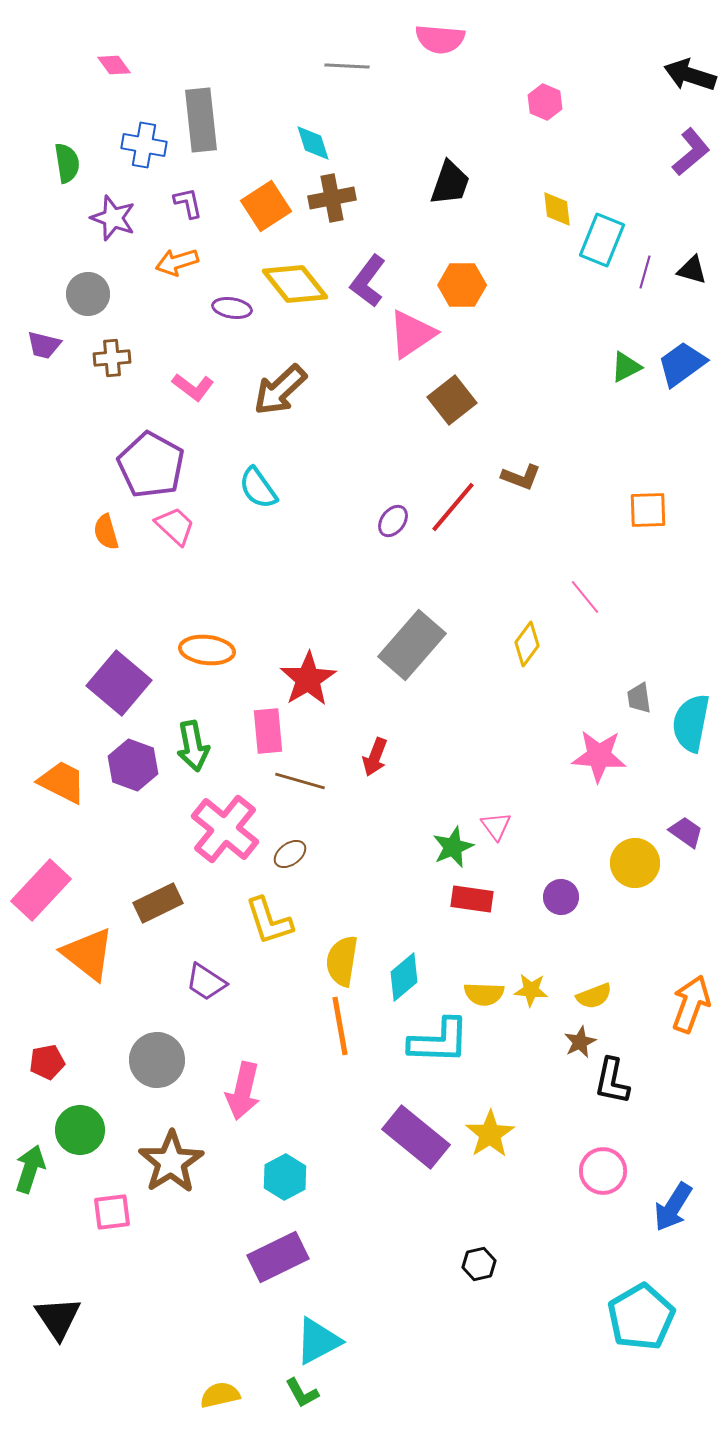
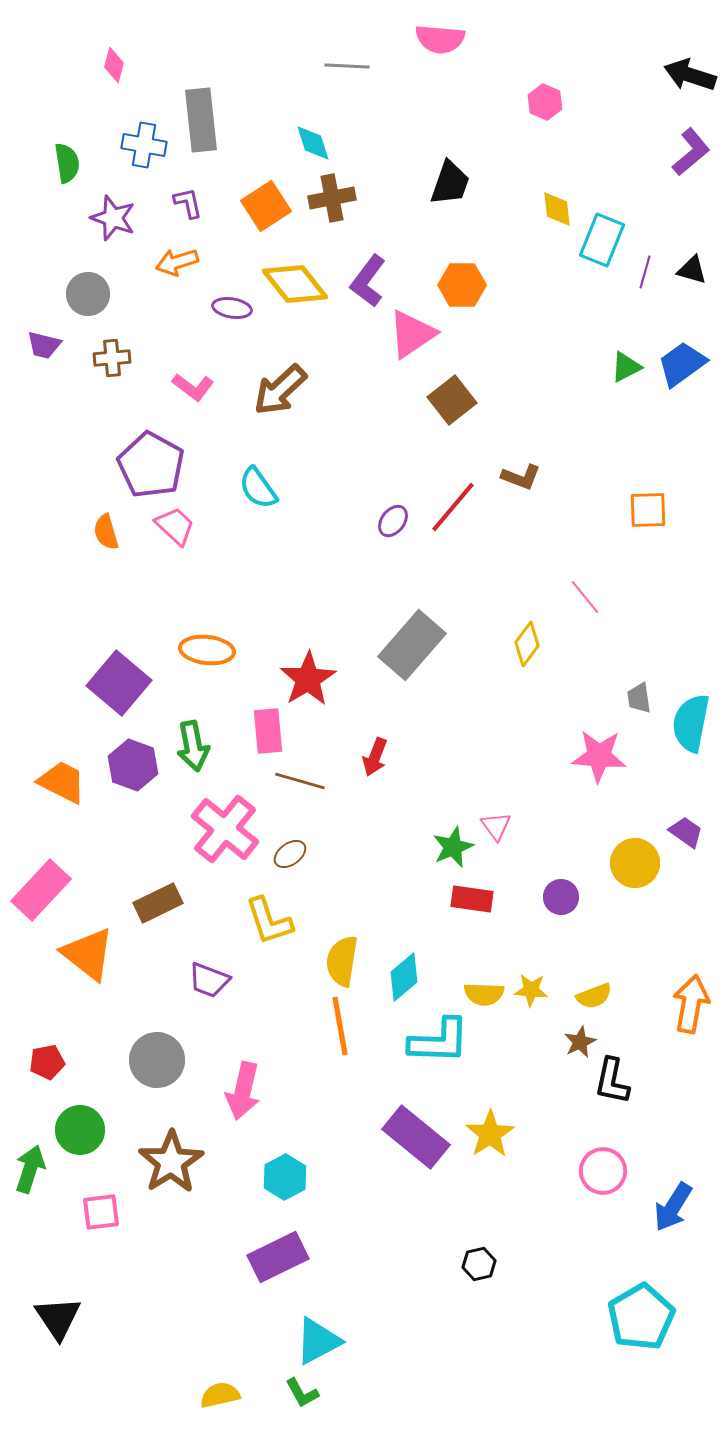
pink diamond at (114, 65): rotated 52 degrees clockwise
purple trapezoid at (206, 982): moved 3 px right, 2 px up; rotated 12 degrees counterclockwise
orange arrow at (691, 1004): rotated 10 degrees counterclockwise
pink square at (112, 1212): moved 11 px left
